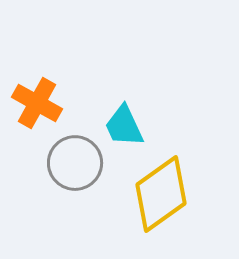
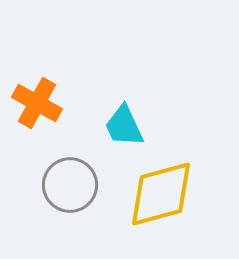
gray circle: moved 5 px left, 22 px down
yellow diamond: rotated 20 degrees clockwise
